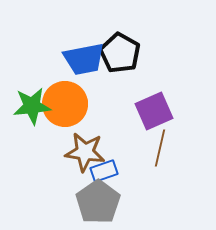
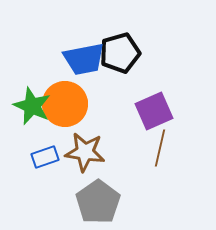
black pentagon: rotated 27 degrees clockwise
green star: rotated 30 degrees clockwise
blue rectangle: moved 59 px left, 14 px up
